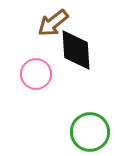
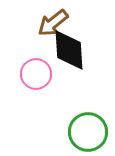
black diamond: moved 7 px left
green circle: moved 2 px left
